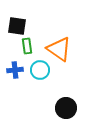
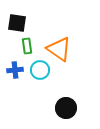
black square: moved 3 px up
